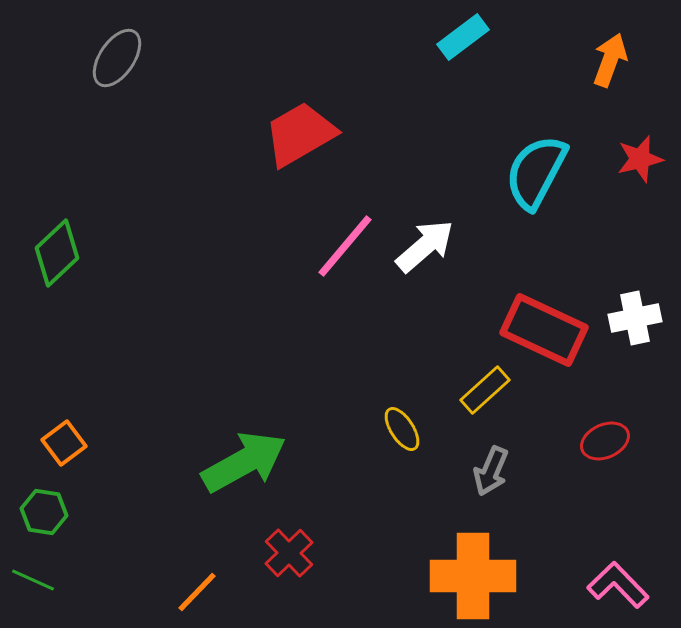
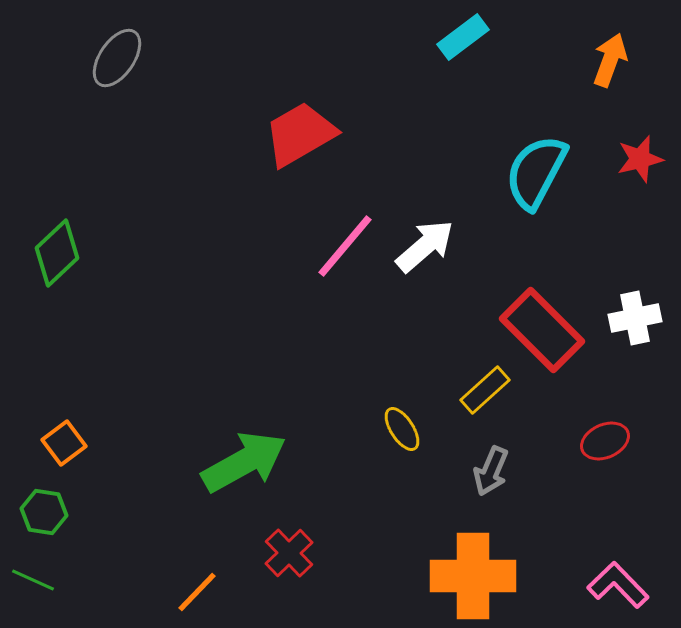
red rectangle: moved 2 px left; rotated 20 degrees clockwise
